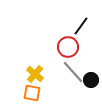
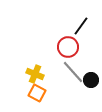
yellow cross: rotated 18 degrees counterclockwise
orange square: moved 5 px right; rotated 18 degrees clockwise
